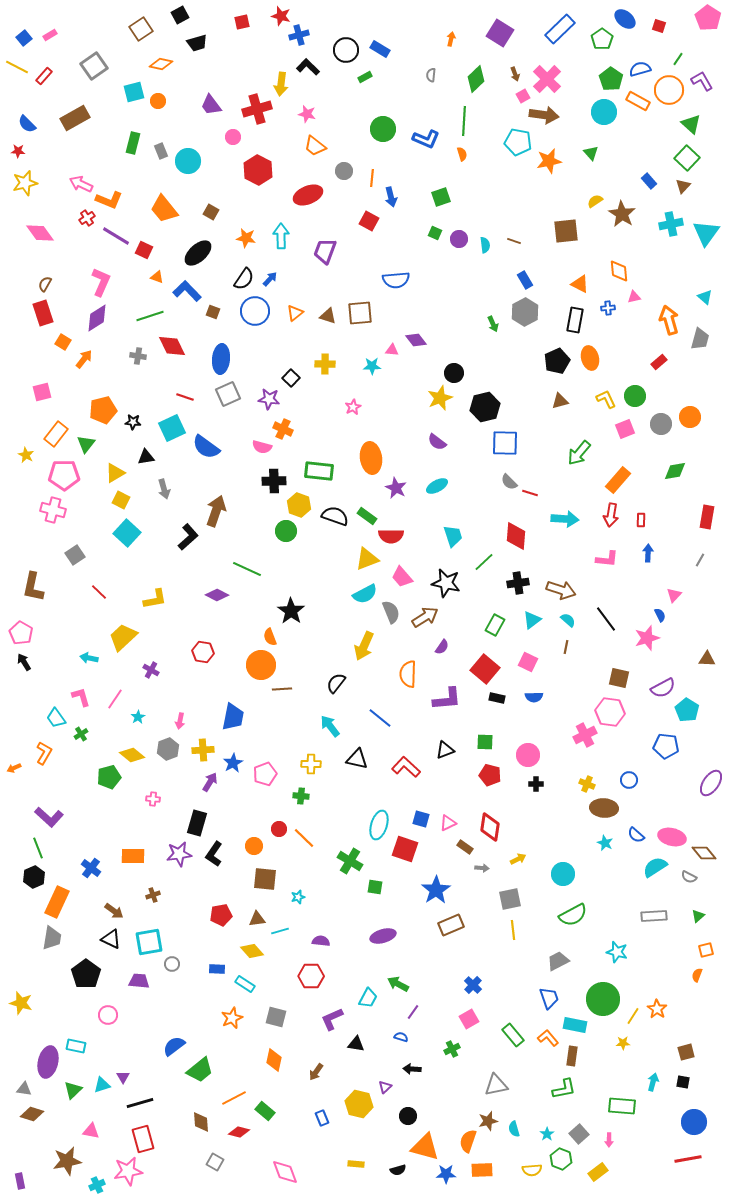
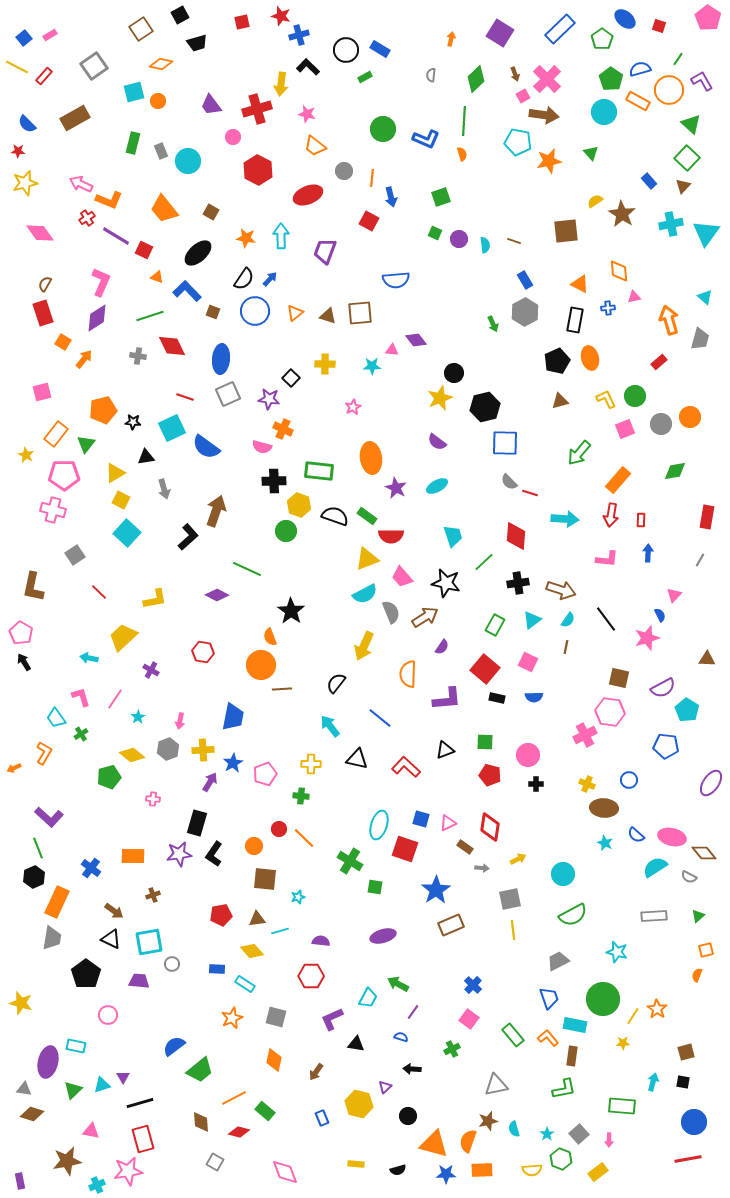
cyan semicircle at (568, 620): rotated 84 degrees clockwise
pink square at (469, 1019): rotated 24 degrees counterclockwise
orange triangle at (425, 1147): moved 9 px right, 3 px up
